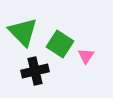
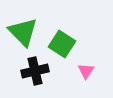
green square: moved 2 px right
pink triangle: moved 15 px down
